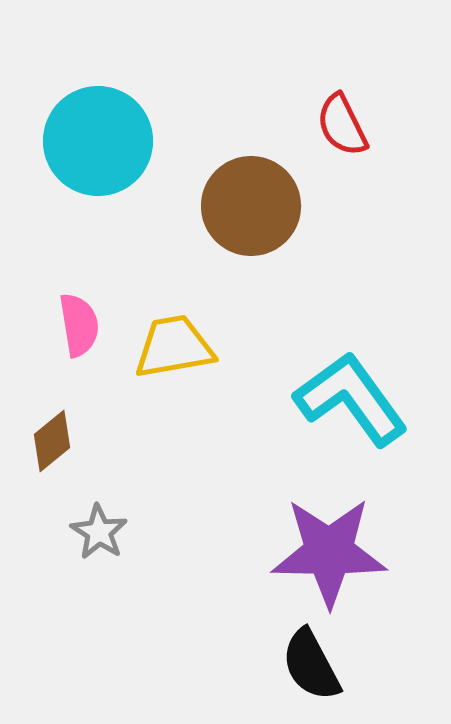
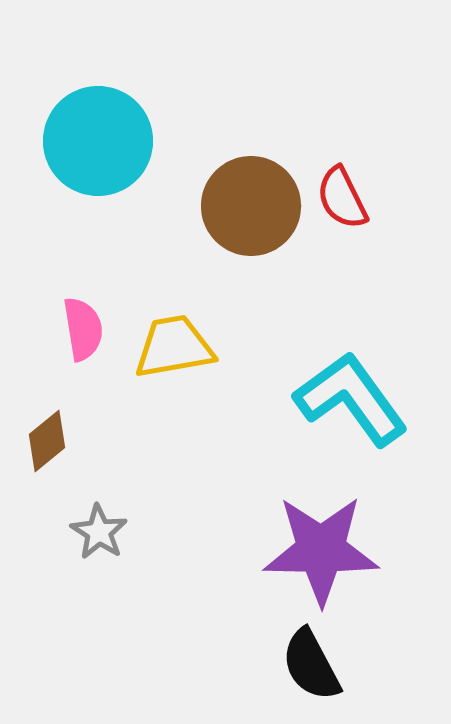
red semicircle: moved 73 px down
pink semicircle: moved 4 px right, 4 px down
brown diamond: moved 5 px left
purple star: moved 8 px left, 2 px up
